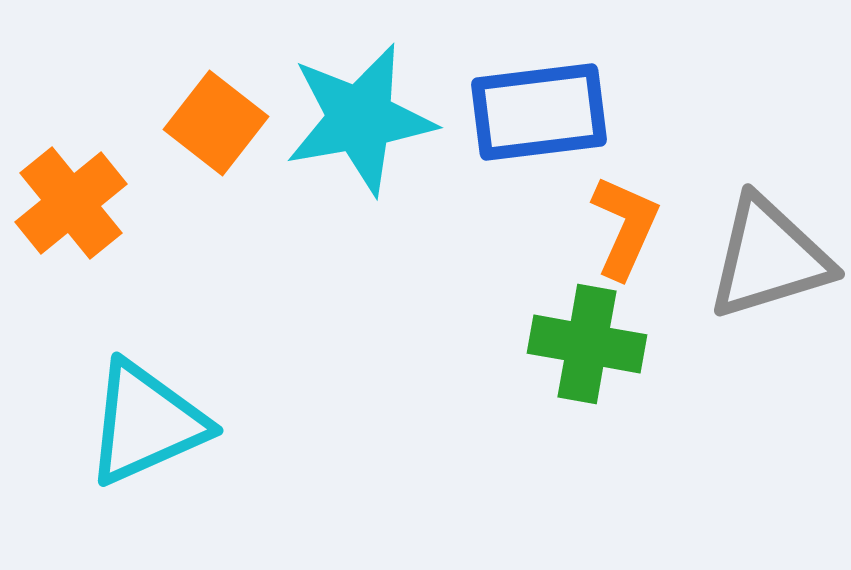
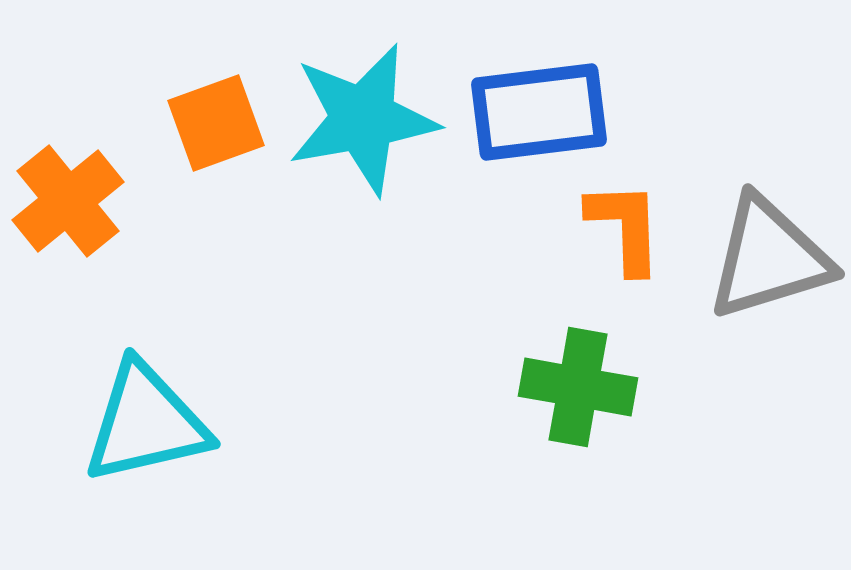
cyan star: moved 3 px right
orange square: rotated 32 degrees clockwise
orange cross: moved 3 px left, 2 px up
orange L-shape: rotated 26 degrees counterclockwise
green cross: moved 9 px left, 43 px down
cyan triangle: rotated 11 degrees clockwise
